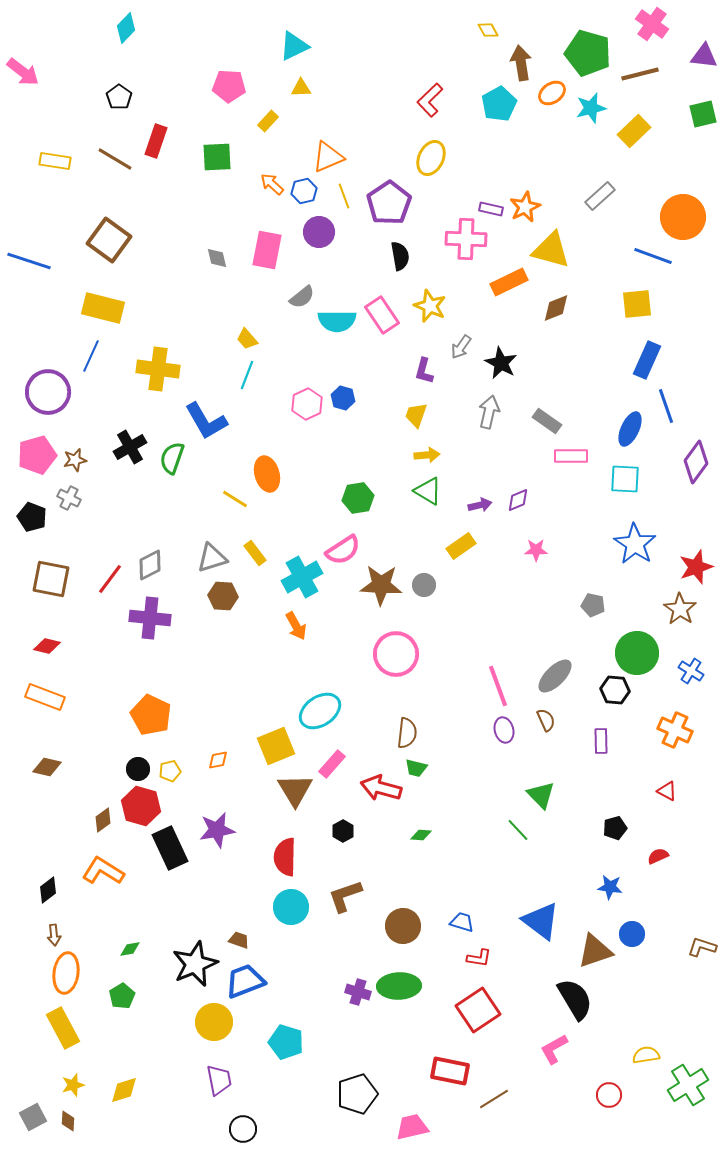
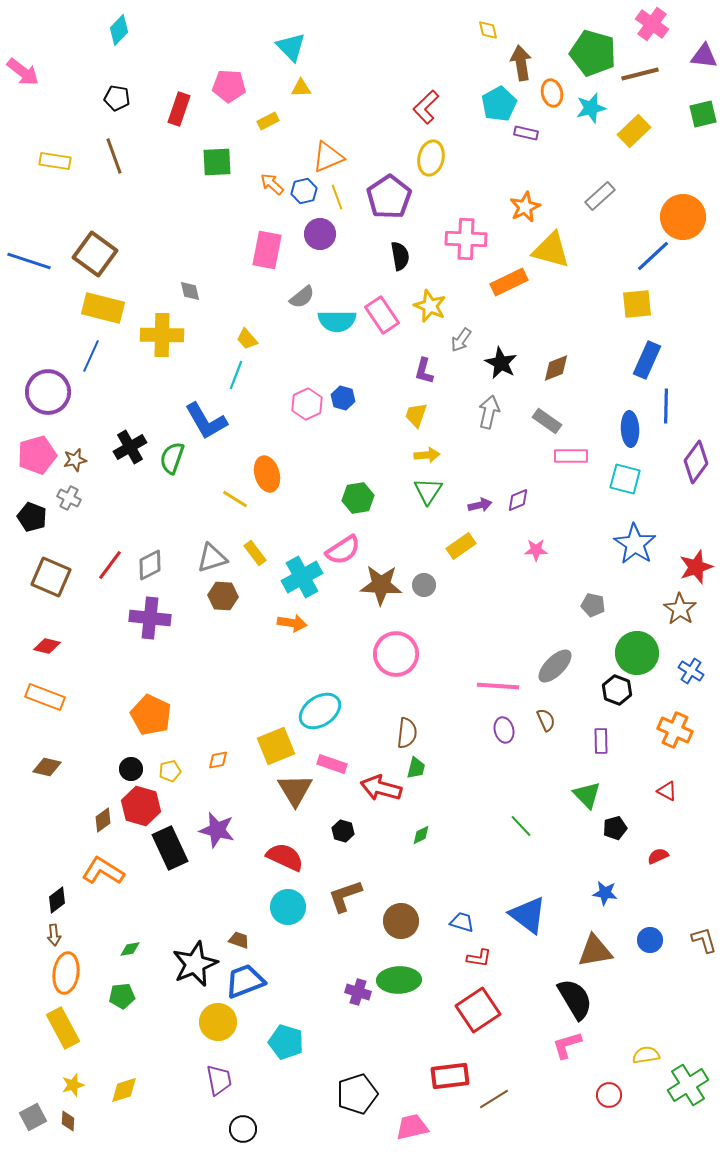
cyan diamond at (126, 28): moved 7 px left, 2 px down
yellow diamond at (488, 30): rotated 15 degrees clockwise
cyan triangle at (294, 46): moved 3 px left, 1 px down; rotated 48 degrees counterclockwise
green pentagon at (588, 53): moved 5 px right
orange ellipse at (552, 93): rotated 68 degrees counterclockwise
black pentagon at (119, 97): moved 2 px left, 1 px down; rotated 25 degrees counterclockwise
red L-shape at (430, 100): moved 4 px left, 7 px down
yellow rectangle at (268, 121): rotated 20 degrees clockwise
red rectangle at (156, 141): moved 23 px right, 32 px up
green square at (217, 157): moved 5 px down
yellow ellipse at (431, 158): rotated 12 degrees counterclockwise
brown line at (115, 159): moved 1 px left, 3 px up; rotated 39 degrees clockwise
yellow line at (344, 196): moved 7 px left, 1 px down
purple pentagon at (389, 203): moved 6 px up
purple rectangle at (491, 209): moved 35 px right, 76 px up
purple circle at (319, 232): moved 1 px right, 2 px down
brown square at (109, 240): moved 14 px left, 14 px down
blue line at (653, 256): rotated 63 degrees counterclockwise
gray diamond at (217, 258): moved 27 px left, 33 px down
brown diamond at (556, 308): moved 60 px down
gray arrow at (461, 347): moved 7 px up
yellow cross at (158, 369): moved 4 px right, 34 px up; rotated 6 degrees counterclockwise
cyan line at (247, 375): moved 11 px left
blue line at (666, 406): rotated 20 degrees clockwise
blue ellipse at (630, 429): rotated 28 degrees counterclockwise
cyan square at (625, 479): rotated 12 degrees clockwise
green triangle at (428, 491): rotated 32 degrees clockwise
brown square at (51, 579): moved 2 px up; rotated 12 degrees clockwise
red line at (110, 579): moved 14 px up
orange arrow at (296, 626): moved 4 px left, 3 px up; rotated 52 degrees counterclockwise
gray ellipse at (555, 676): moved 10 px up
pink line at (498, 686): rotated 66 degrees counterclockwise
black hexagon at (615, 690): moved 2 px right; rotated 16 degrees clockwise
pink rectangle at (332, 764): rotated 68 degrees clockwise
green trapezoid at (416, 768): rotated 90 degrees counterclockwise
black circle at (138, 769): moved 7 px left
green triangle at (541, 795): moved 46 px right
purple star at (217, 830): rotated 24 degrees clockwise
green line at (518, 830): moved 3 px right, 4 px up
black hexagon at (343, 831): rotated 15 degrees counterclockwise
green diamond at (421, 835): rotated 30 degrees counterclockwise
red semicircle at (285, 857): rotated 114 degrees clockwise
blue star at (610, 887): moved 5 px left, 6 px down
black diamond at (48, 890): moved 9 px right, 10 px down
cyan circle at (291, 907): moved 3 px left
blue triangle at (541, 921): moved 13 px left, 6 px up
brown circle at (403, 926): moved 2 px left, 5 px up
blue circle at (632, 934): moved 18 px right, 6 px down
brown L-shape at (702, 947): moved 2 px right, 7 px up; rotated 56 degrees clockwise
brown triangle at (595, 951): rotated 9 degrees clockwise
green ellipse at (399, 986): moved 6 px up
green pentagon at (122, 996): rotated 25 degrees clockwise
yellow circle at (214, 1022): moved 4 px right
pink L-shape at (554, 1049): moved 13 px right, 4 px up; rotated 12 degrees clockwise
red rectangle at (450, 1071): moved 5 px down; rotated 18 degrees counterclockwise
